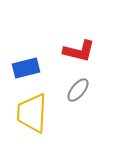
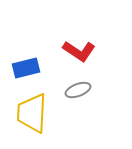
red L-shape: rotated 20 degrees clockwise
gray ellipse: rotated 30 degrees clockwise
